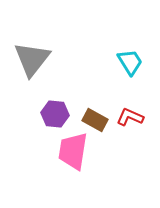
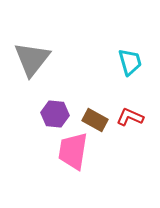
cyan trapezoid: rotated 16 degrees clockwise
